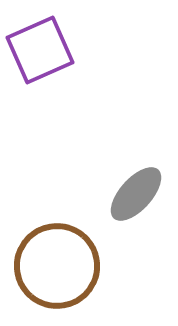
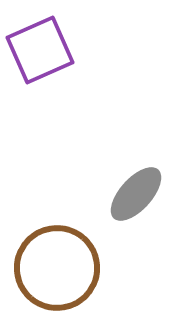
brown circle: moved 2 px down
